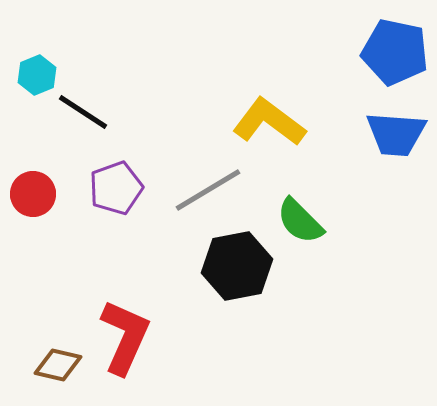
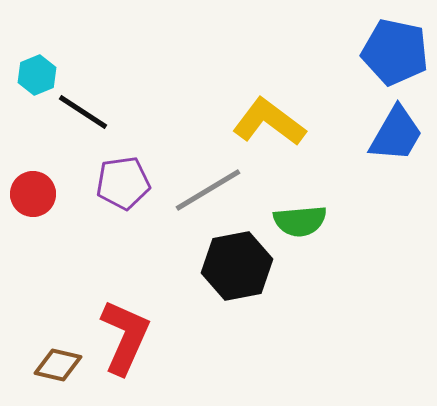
blue trapezoid: rotated 64 degrees counterclockwise
purple pentagon: moved 7 px right, 5 px up; rotated 12 degrees clockwise
green semicircle: rotated 50 degrees counterclockwise
